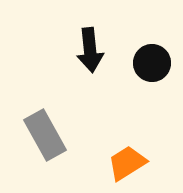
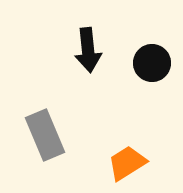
black arrow: moved 2 px left
gray rectangle: rotated 6 degrees clockwise
